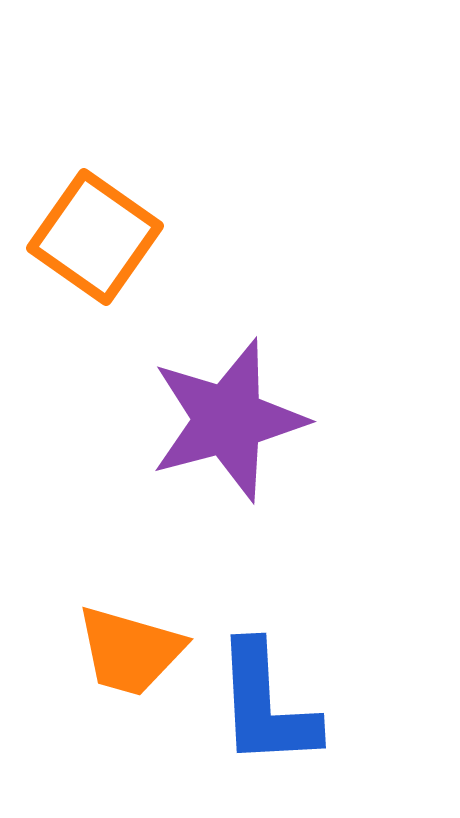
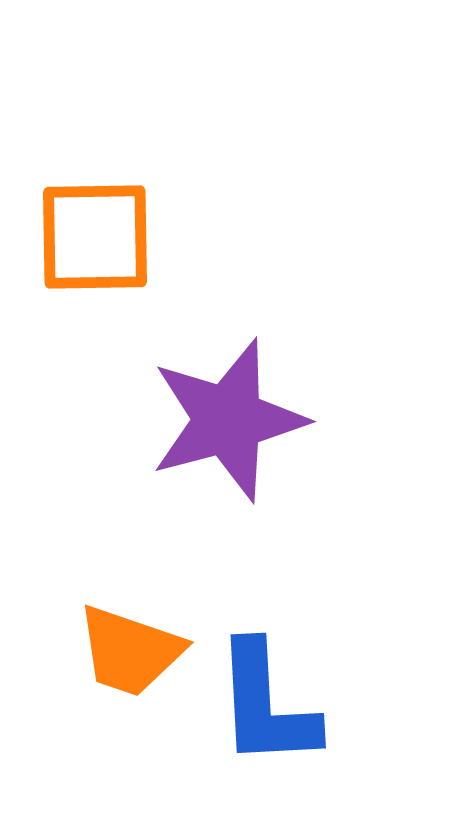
orange square: rotated 36 degrees counterclockwise
orange trapezoid: rotated 3 degrees clockwise
